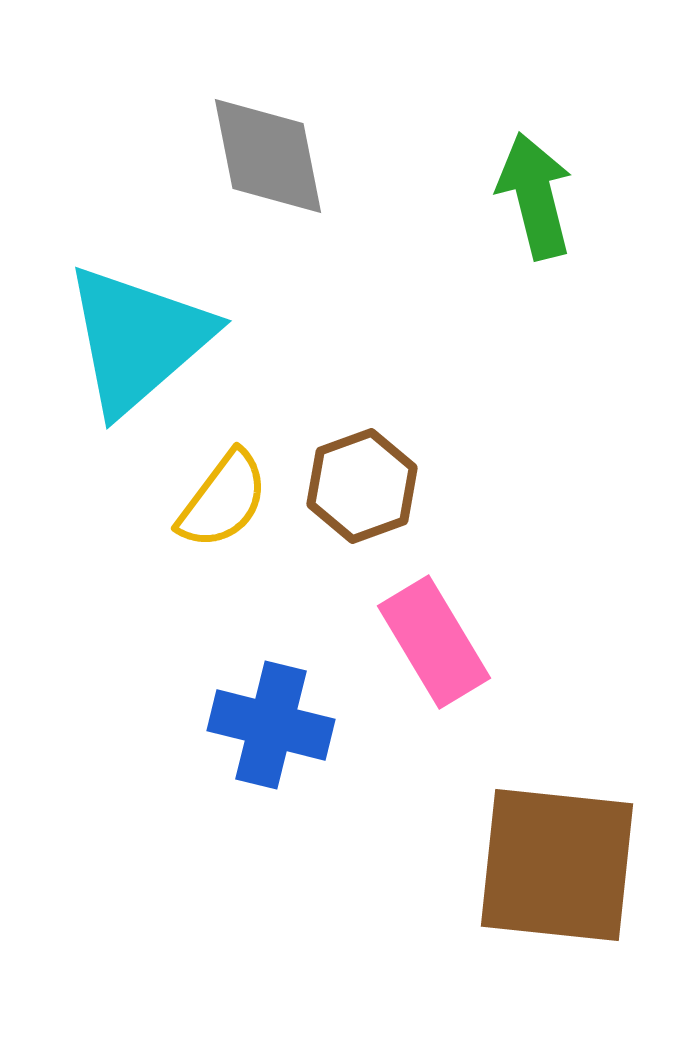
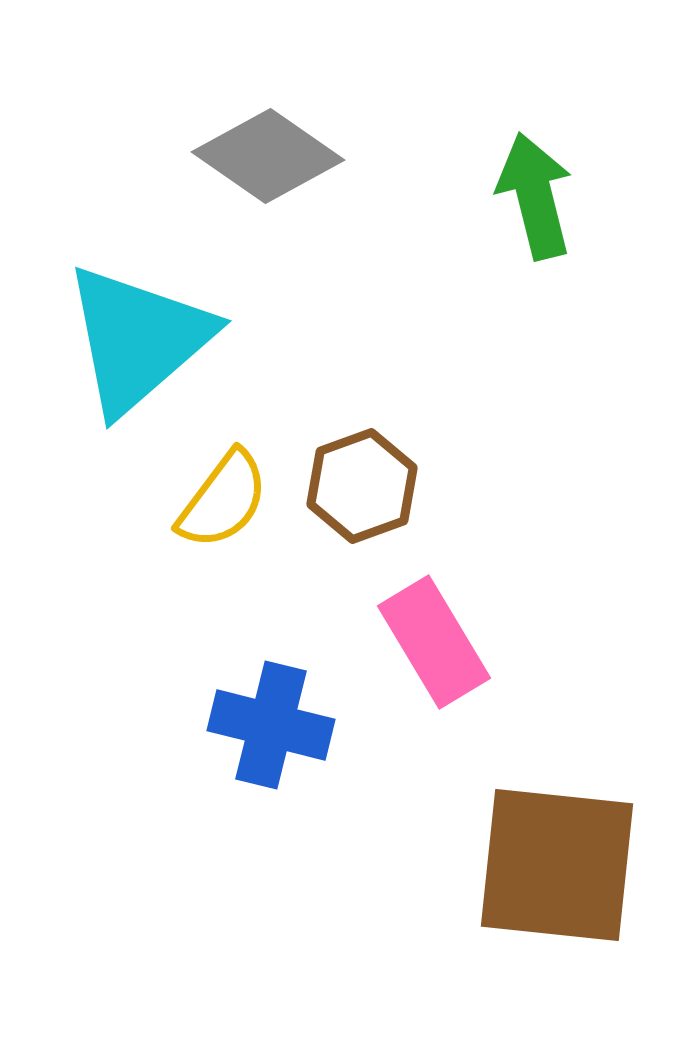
gray diamond: rotated 44 degrees counterclockwise
